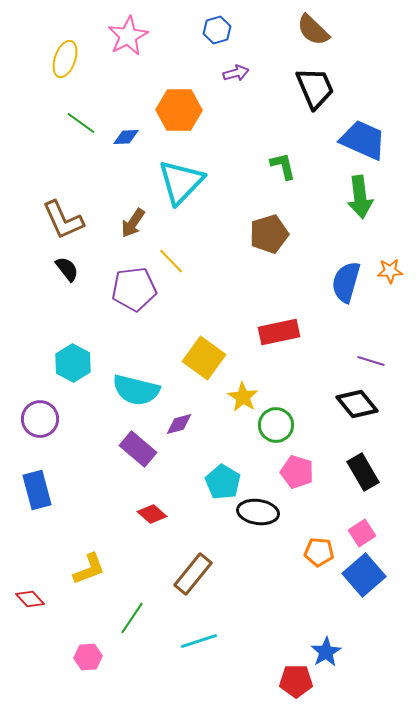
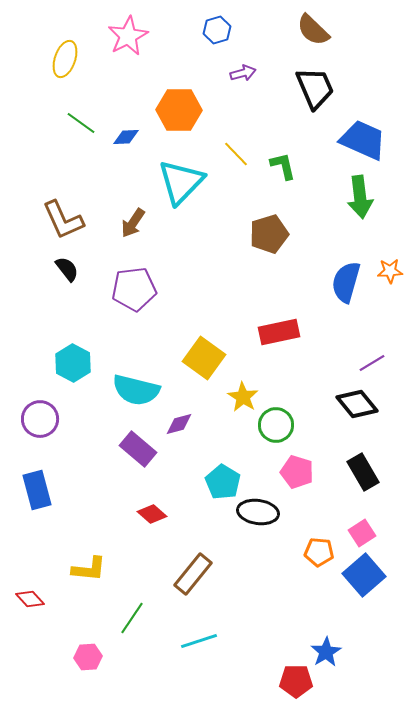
purple arrow at (236, 73): moved 7 px right
yellow line at (171, 261): moved 65 px right, 107 px up
purple line at (371, 361): moved 1 px right, 2 px down; rotated 48 degrees counterclockwise
yellow L-shape at (89, 569): rotated 27 degrees clockwise
